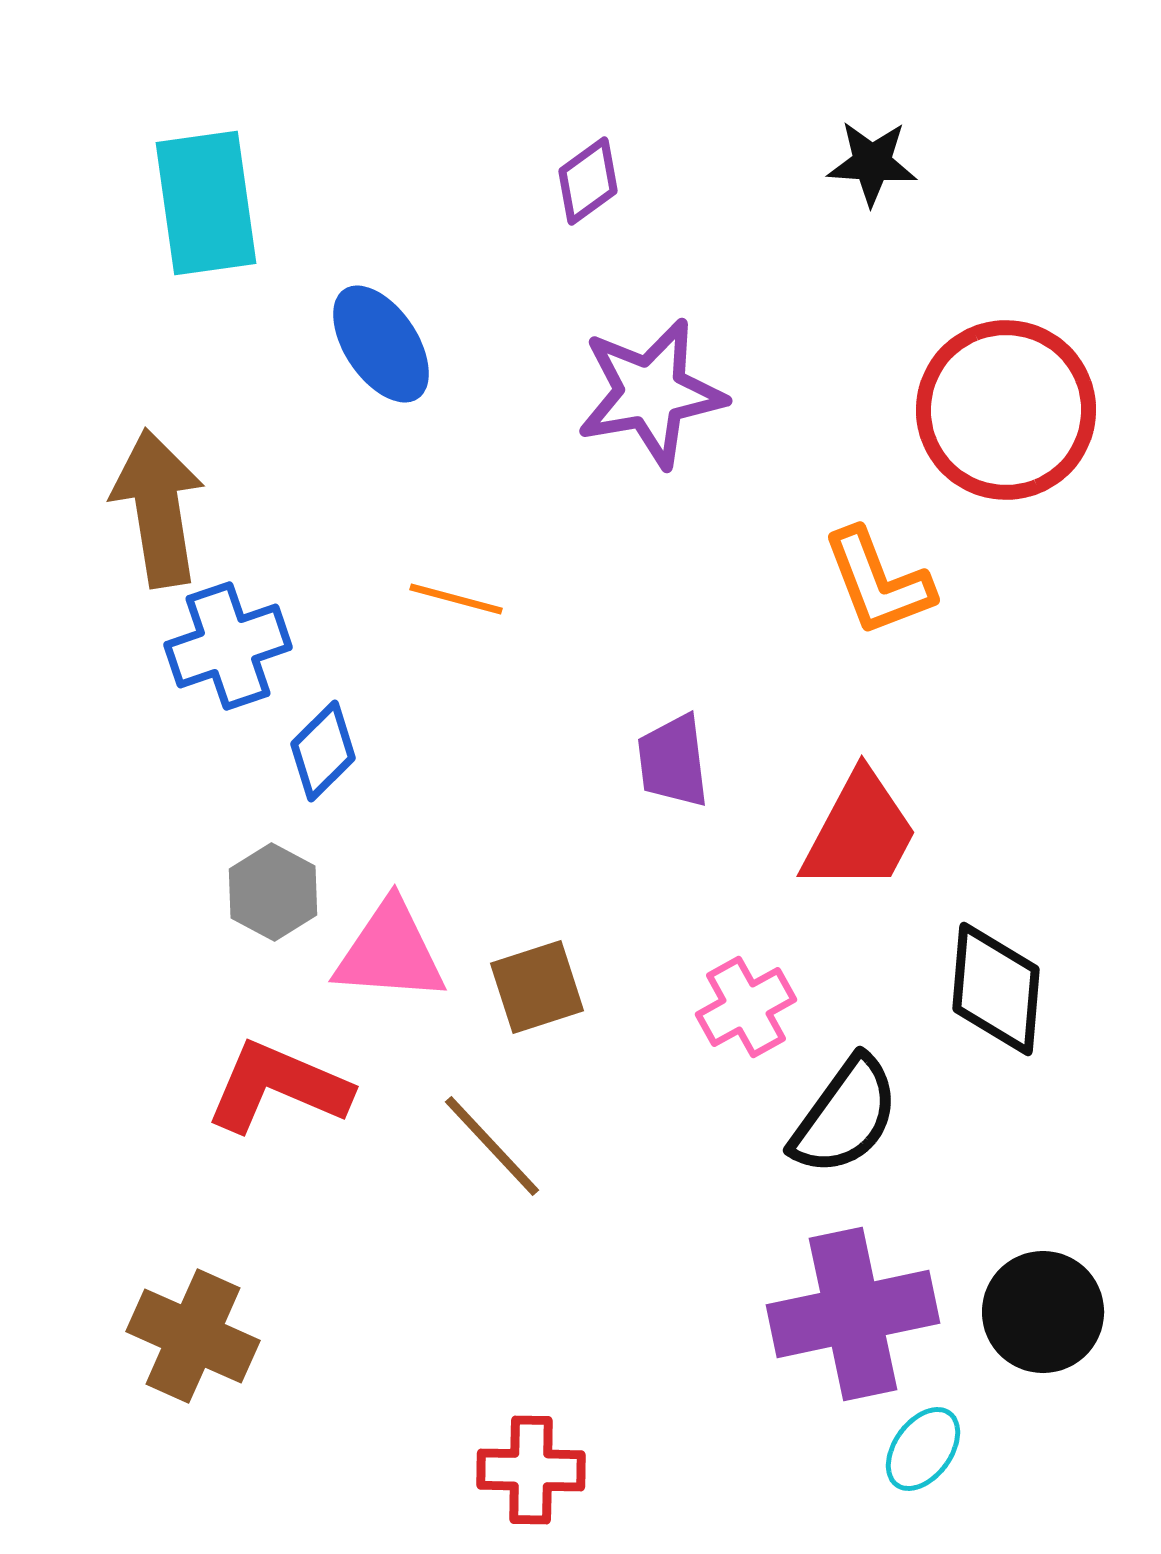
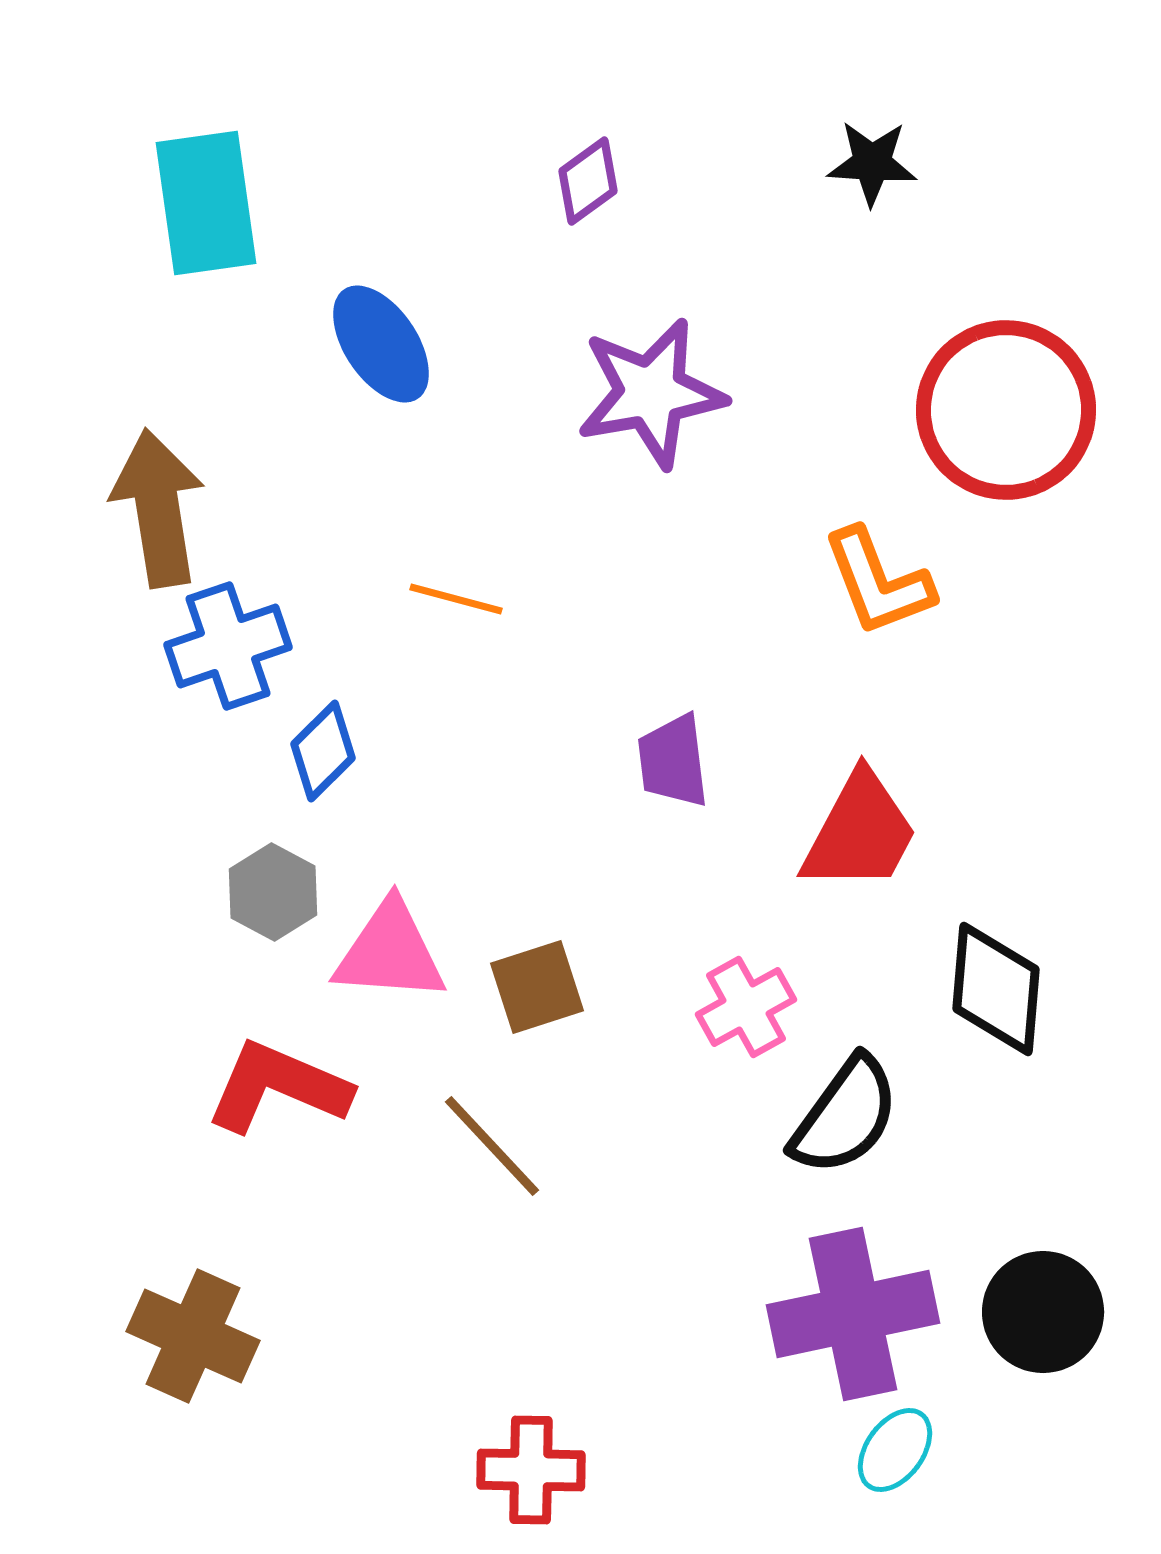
cyan ellipse: moved 28 px left, 1 px down
